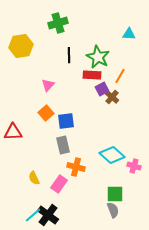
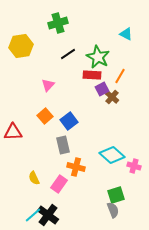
cyan triangle: moved 3 px left; rotated 24 degrees clockwise
black line: moved 1 px left, 1 px up; rotated 56 degrees clockwise
orange square: moved 1 px left, 3 px down
blue square: moved 3 px right; rotated 30 degrees counterclockwise
green square: moved 1 px right, 1 px down; rotated 18 degrees counterclockwise
